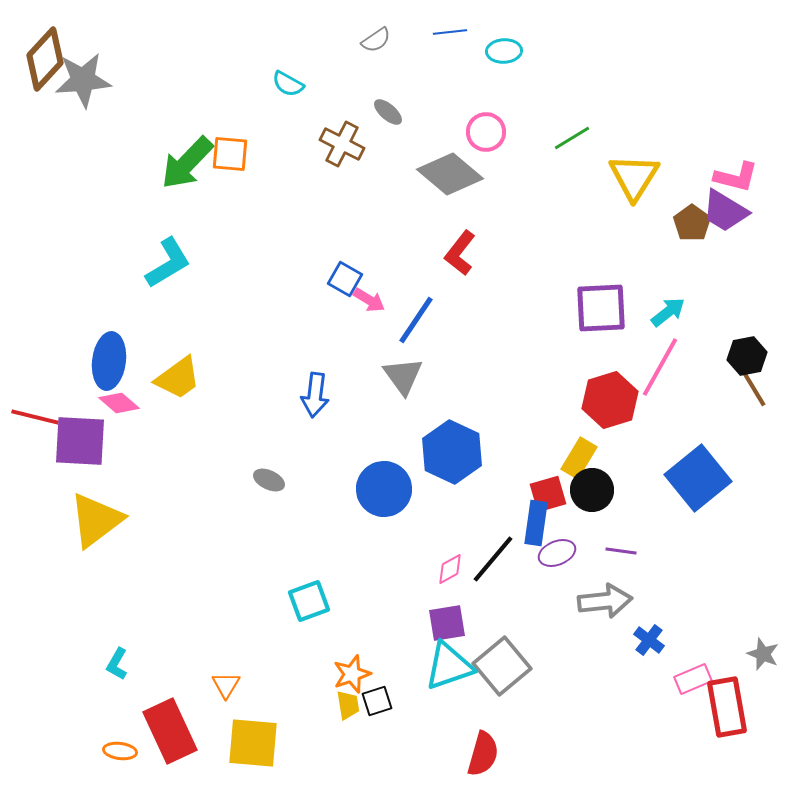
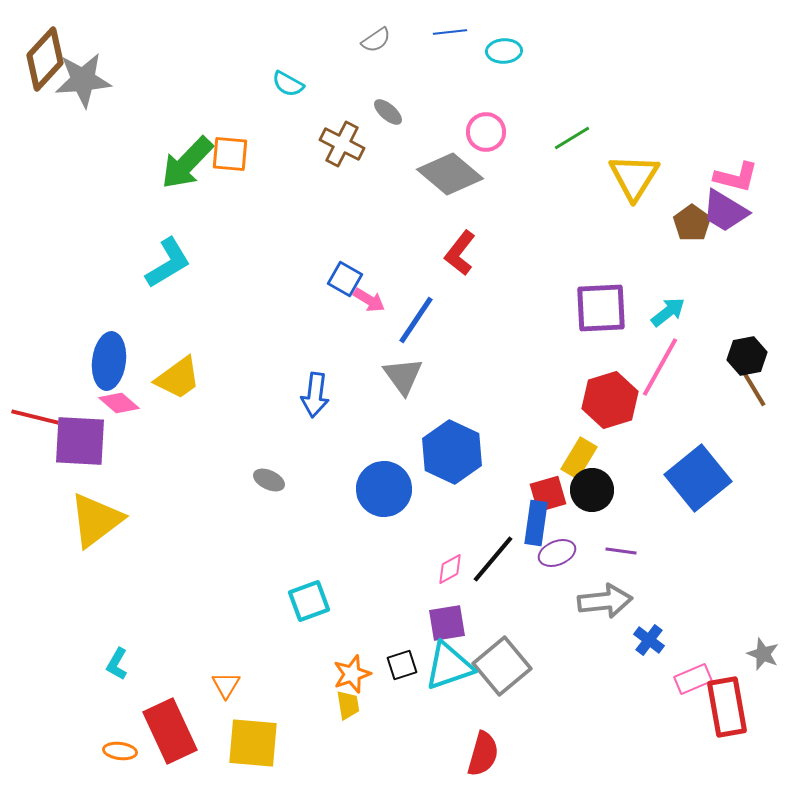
black square at (377, 701): moved 25 px right, 36 px up
